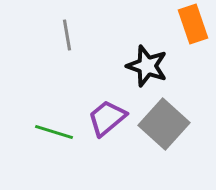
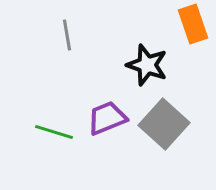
black star: moved 1 px up
purple trapezoid: rotated 18 degrees clockwise
